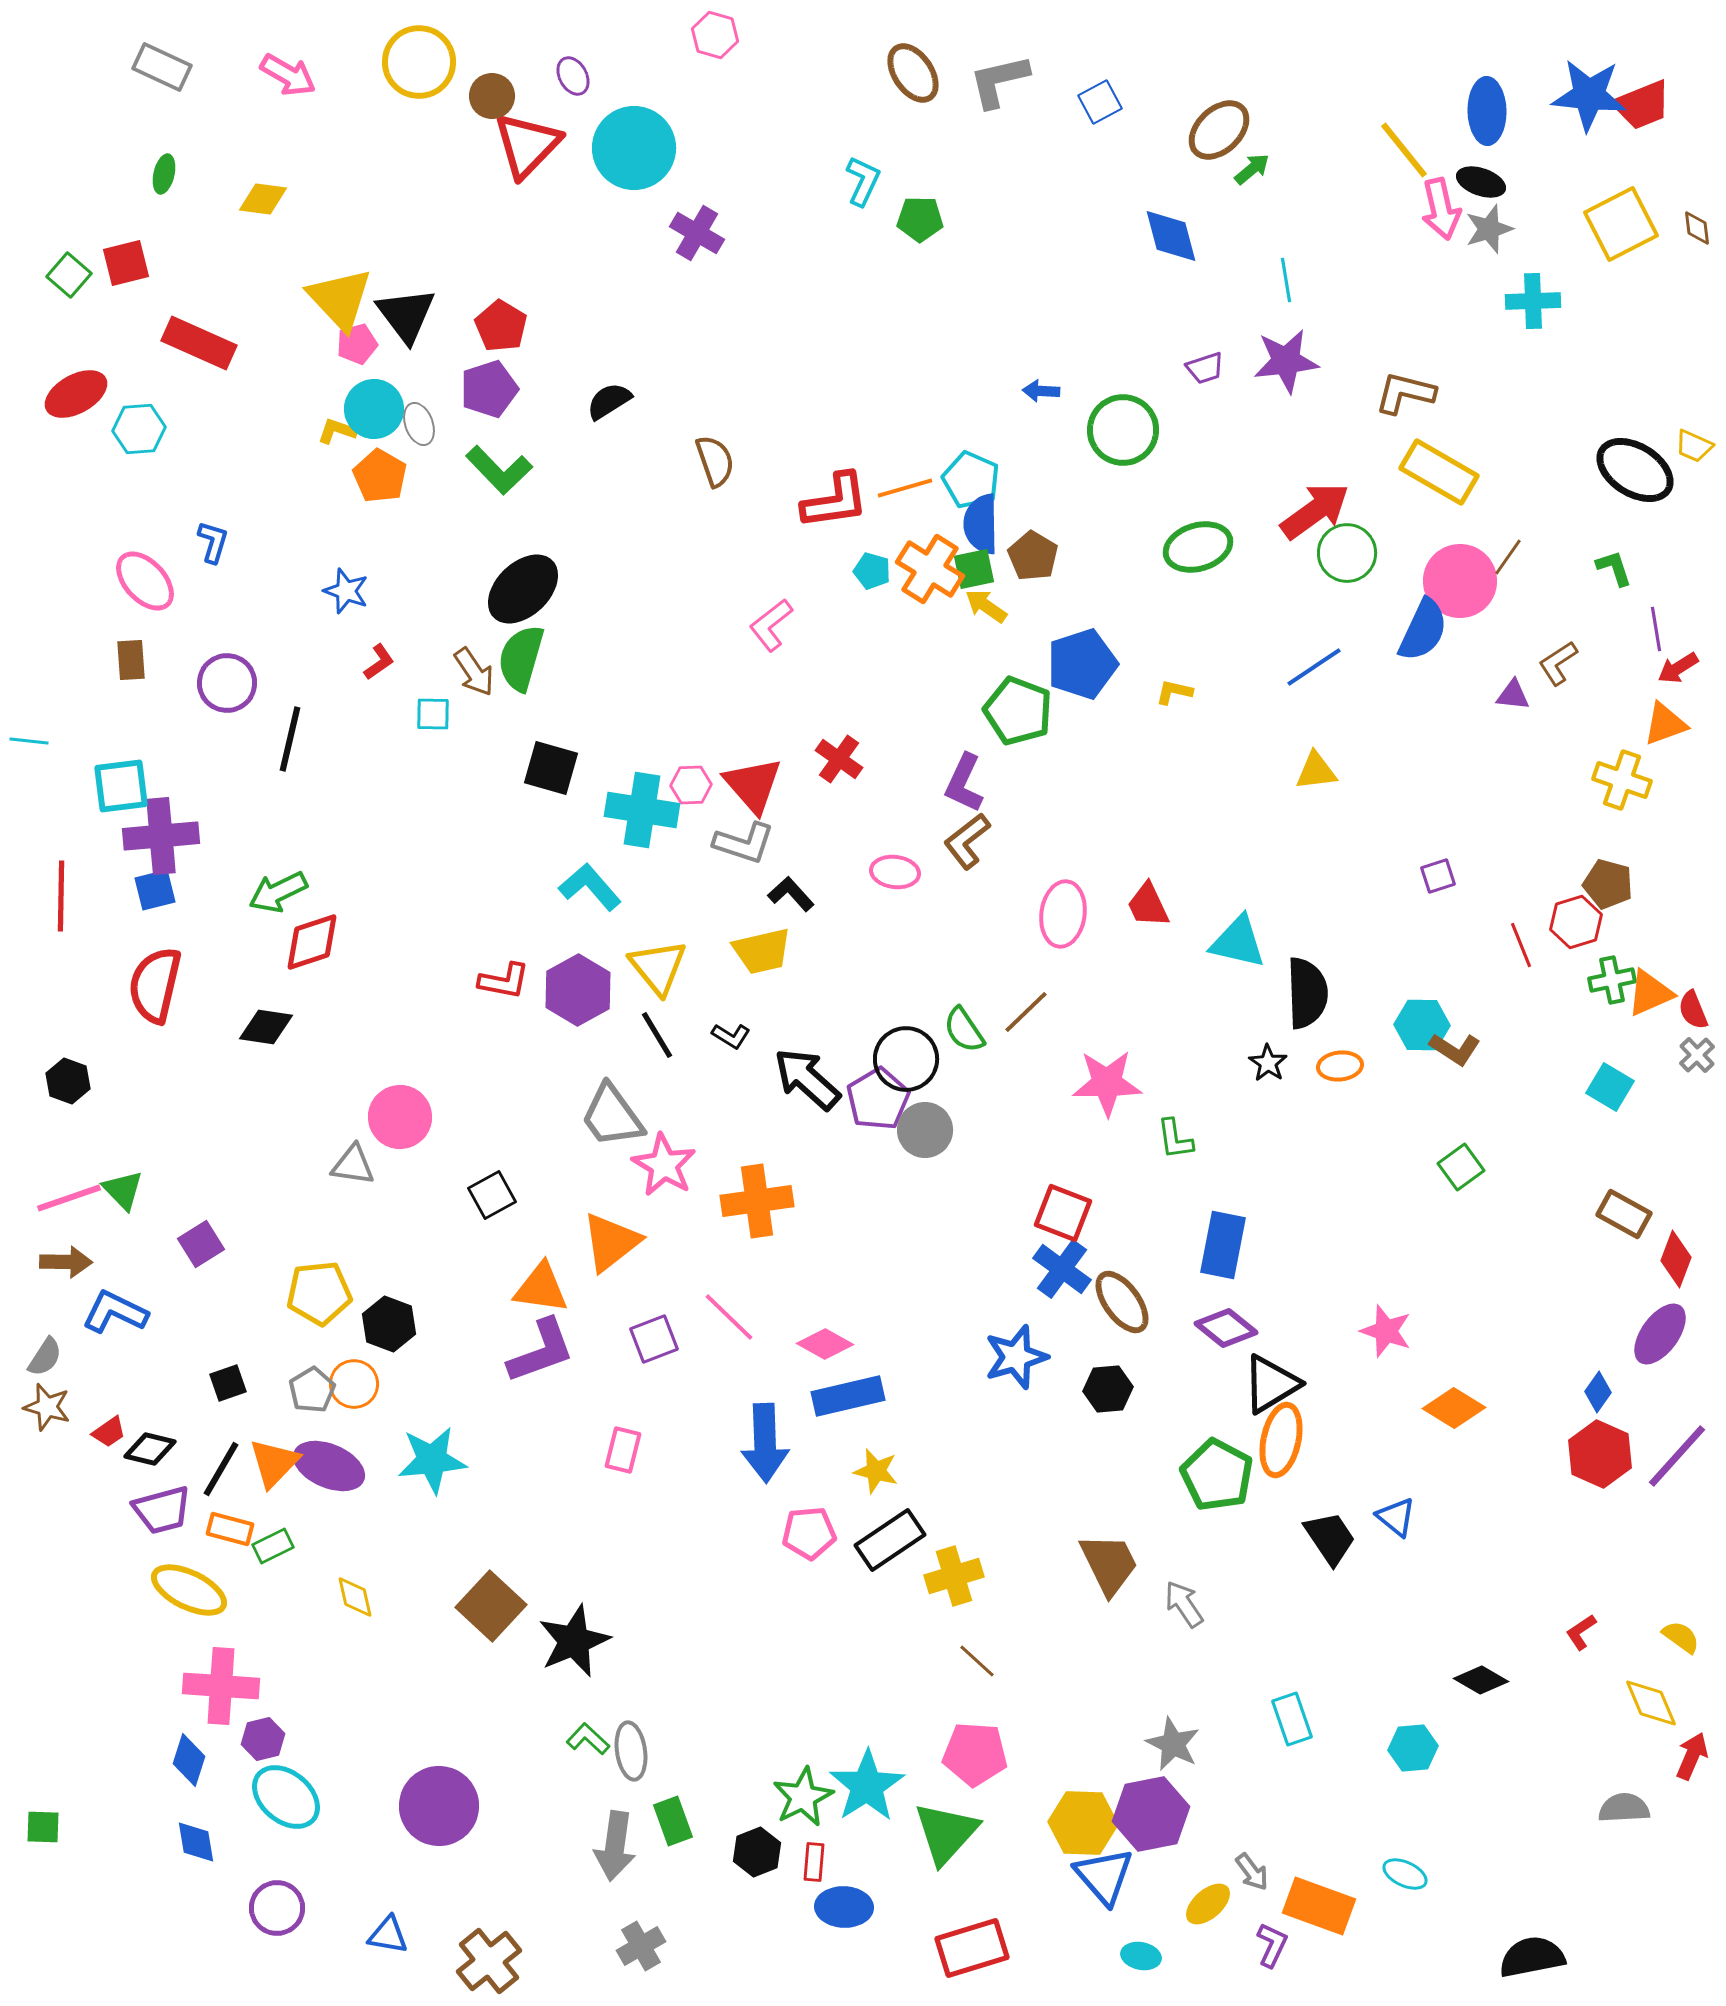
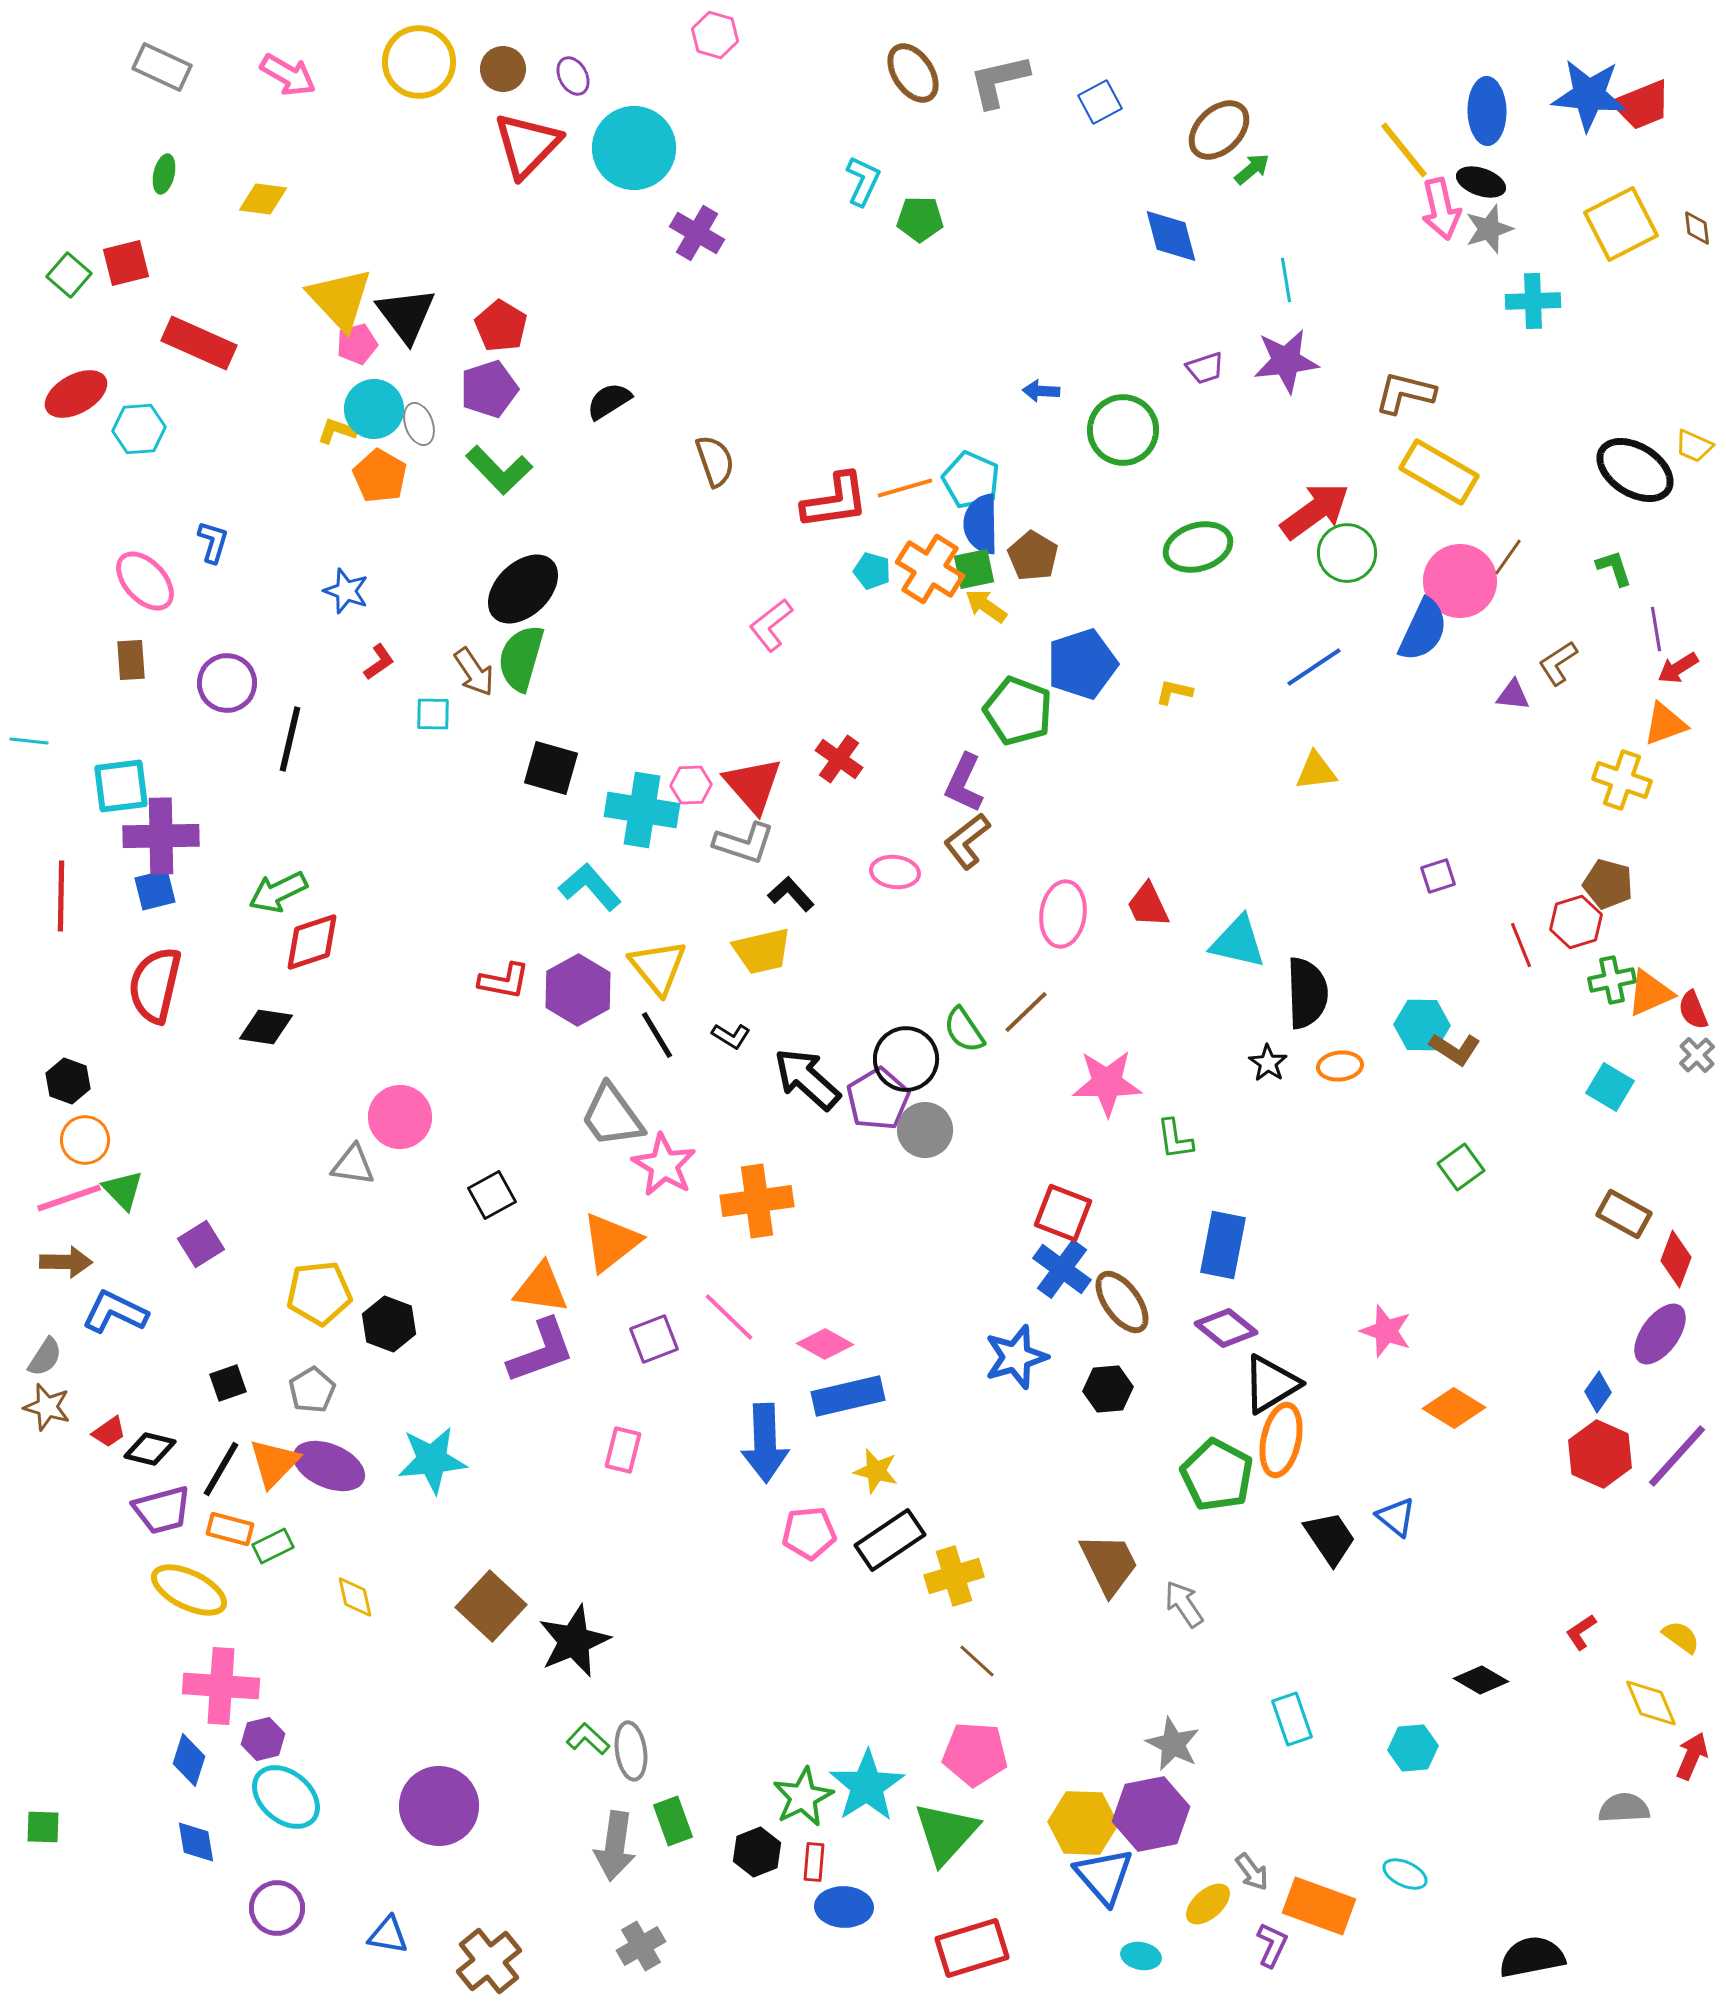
brown circle at (492, 96): moved 11 px right, 27 px up
purple cross at (161, 836): rotated 4 degrees clockwise
orange circle at (354, 1384): moved 269 px left, 244 px up
